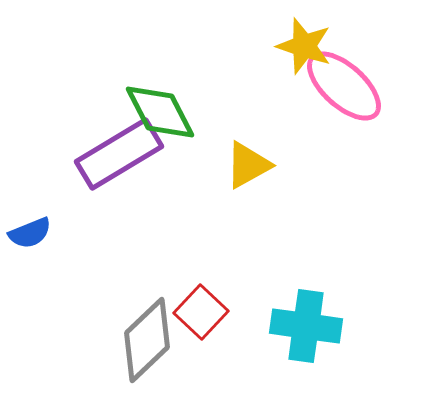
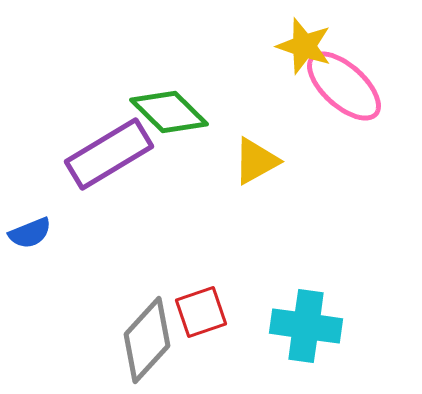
green diamond: moved 9 px right; rotated 18 degrees counterclockwise
purple rectangle: moved 10 px left
yellow triangle: moved 8 px right, 4 px up
red square: rotated 28 degrees clockwise
gray diamond: rotated 4 degrees counterclockwise
